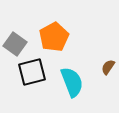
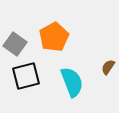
black square: moved 6 px left, 4 px down
